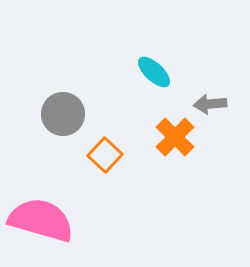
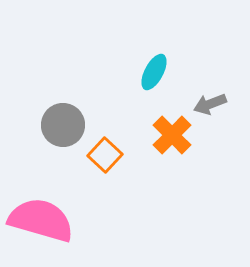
cyan ellipse: rotated 75 degrees clockwise
gray arrow: rotated 16 degrees counterclockwise
gray circle: moved 11 px down
orange cross: moved 3 px left, 2 px up
